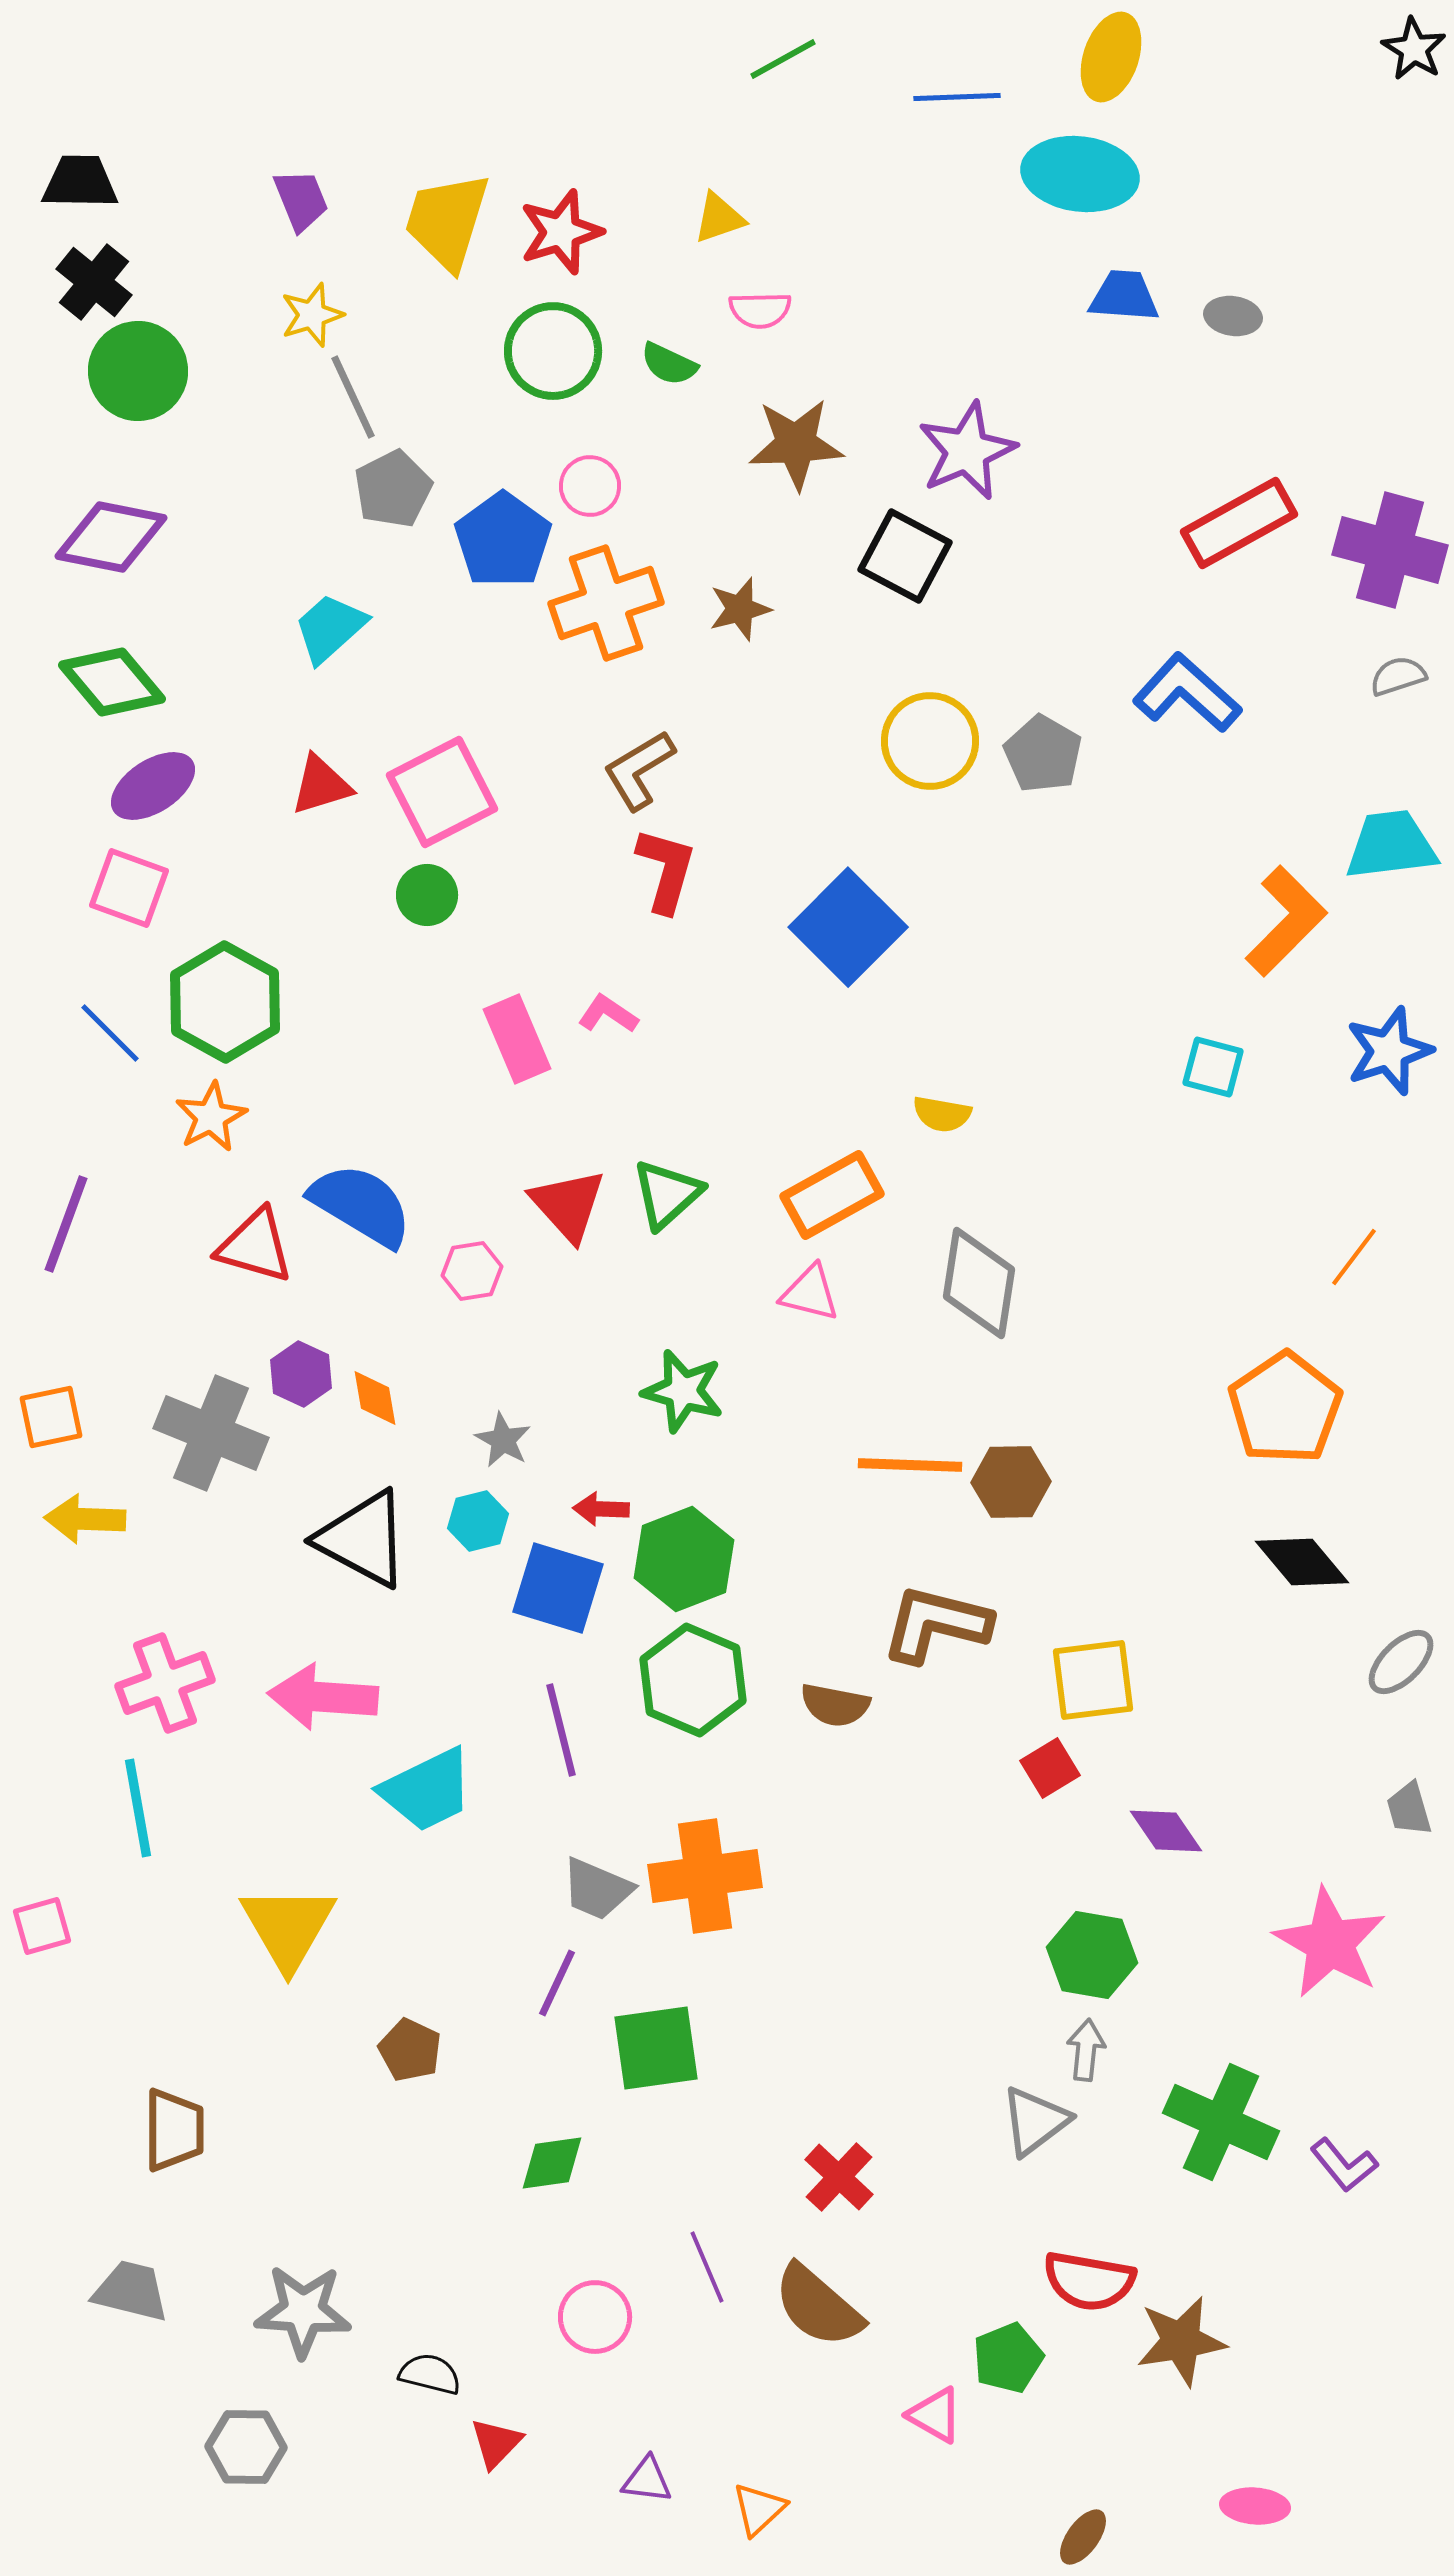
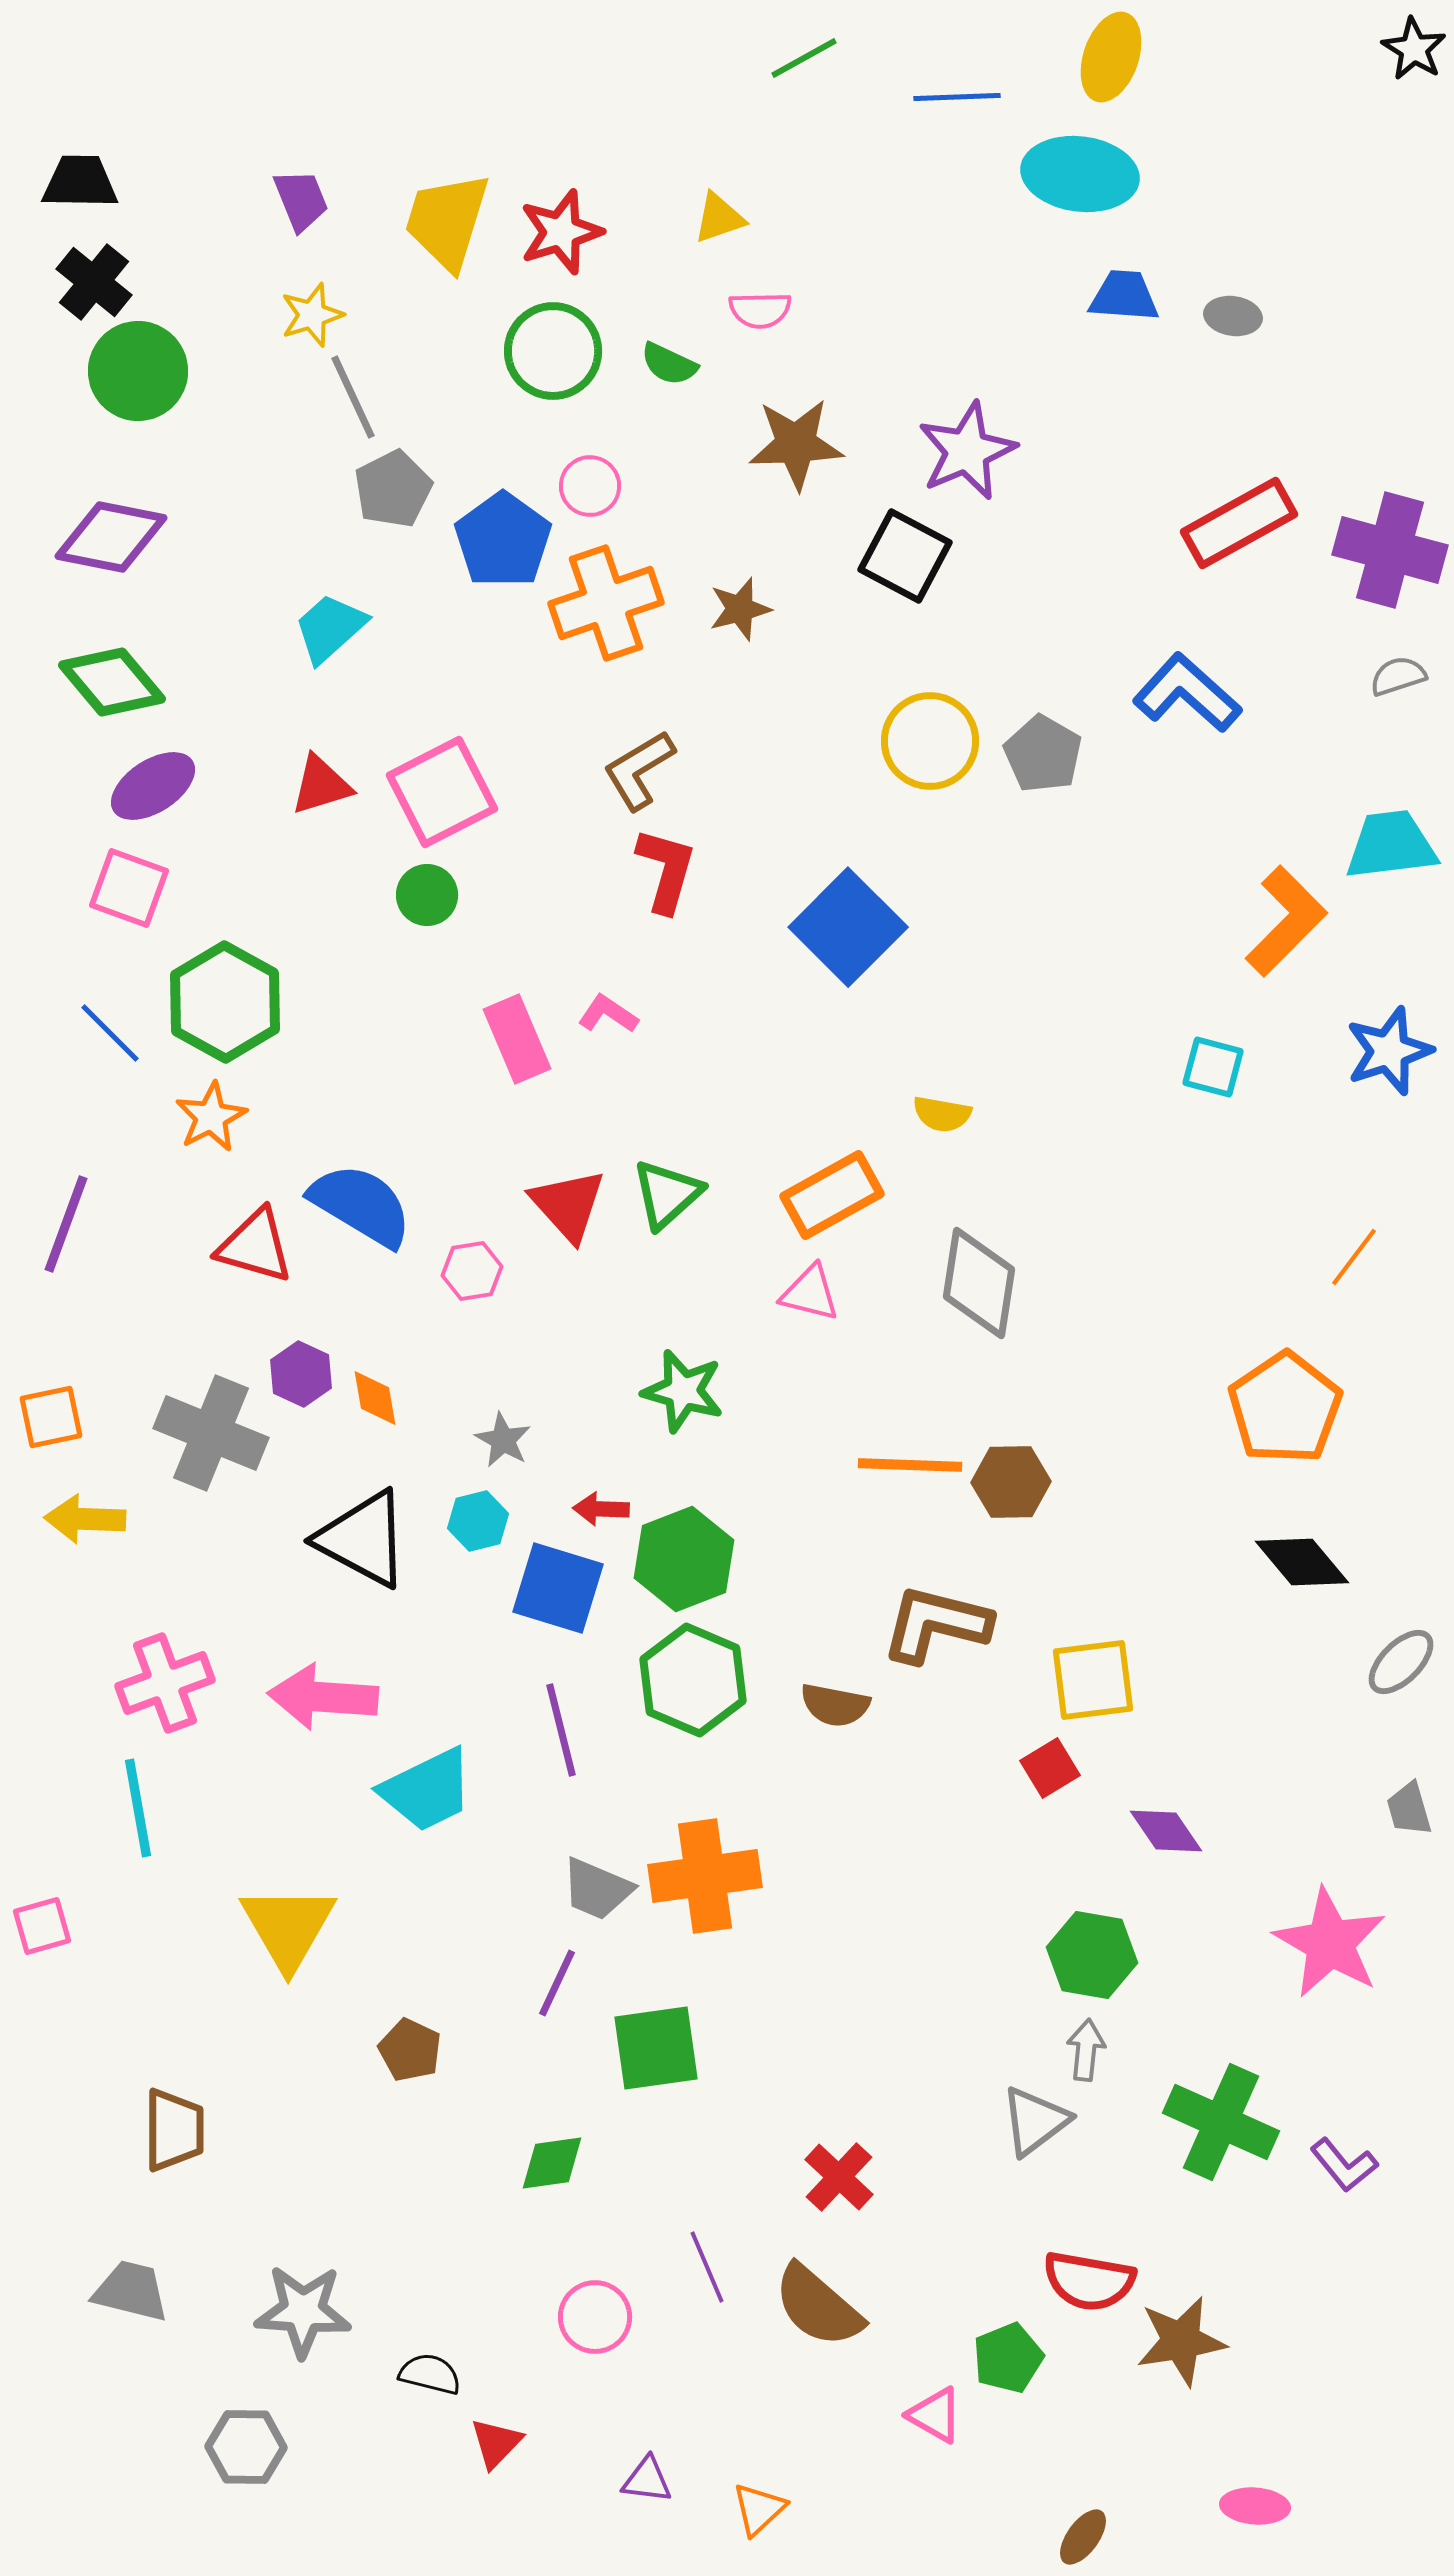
green line at (783, 59): moved 21 px right, 1 px up
